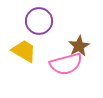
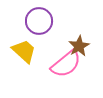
yellow trapezoid: rotated 12 degrees clockwise
pink semicircle: rotated 24 degrees counterclockwise
